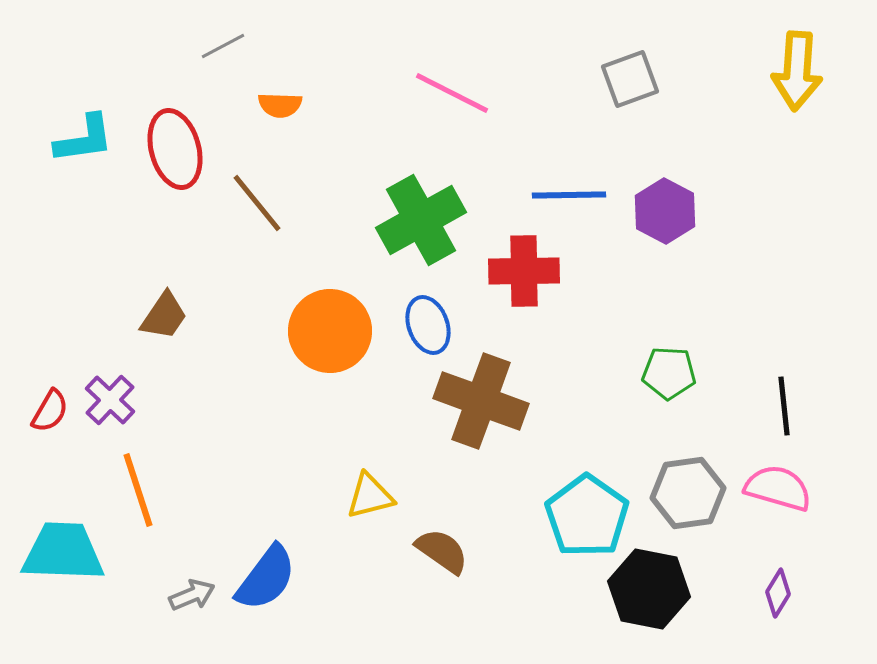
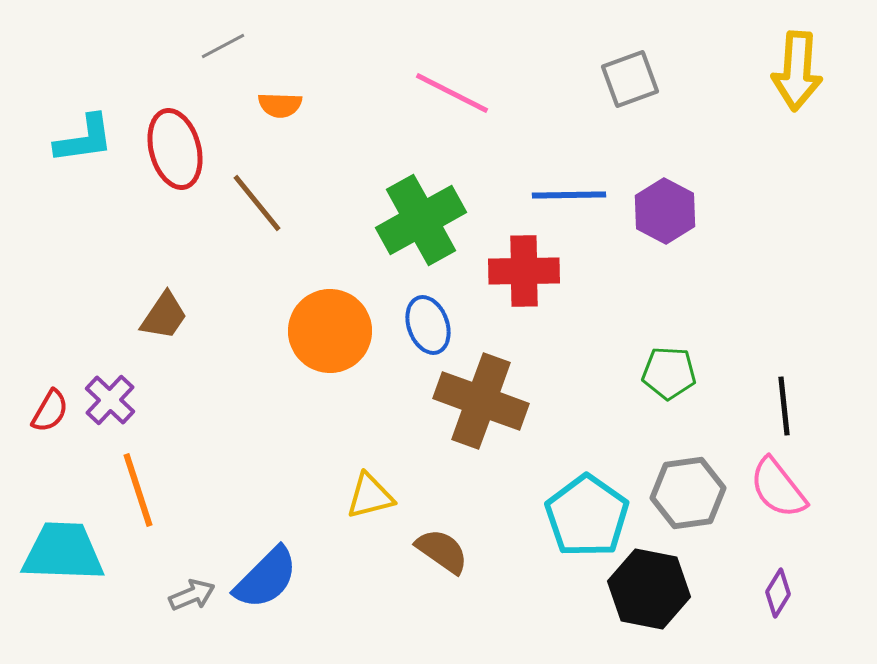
pink semicircle: rotated 144 degrees counterclockwise
blue semicircle: rotated 8 degrees clockwise
